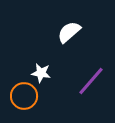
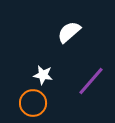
white star: moved 2 px right, 2 px down
orange circle: moved 9 px right, 7 px down
